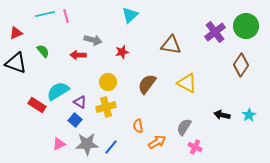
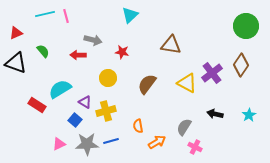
purple cross: moved 3 px left, 41 px down
red star: rotated 24 degrees clockwise
yellow circle: moved 4 px up
cyan semicircle: moved 2 px right, 2 px up
purple triangle: moved 5 px right
yellow cross: moved 4 px down
black arrow: moved 7 px left, 1 px up
blue line: moved 6 px up; rotated 35 degrees clockwise
